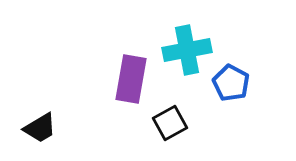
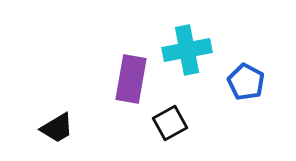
blue pentagon: moved 15 px right, 1 px up
black trapezoid: moved 17 px right
